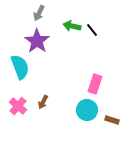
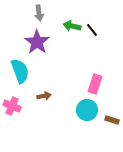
gray arrow: rotated 35 degrees counterclockwise
purple star: moved 1 px down
cyan semicircle: moved 4 px down
brown arrow: moved 1 px right, 6 px up; rotated 128 degrees counterclockwise
pink cross: moved 6 px left; rotated 18 degrees counterclockwise
